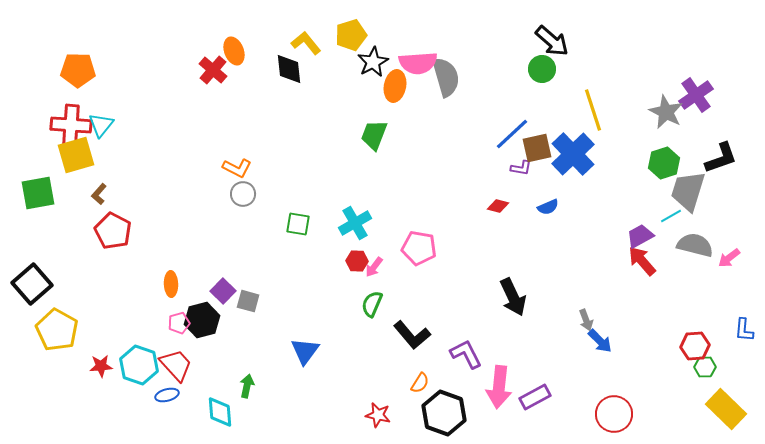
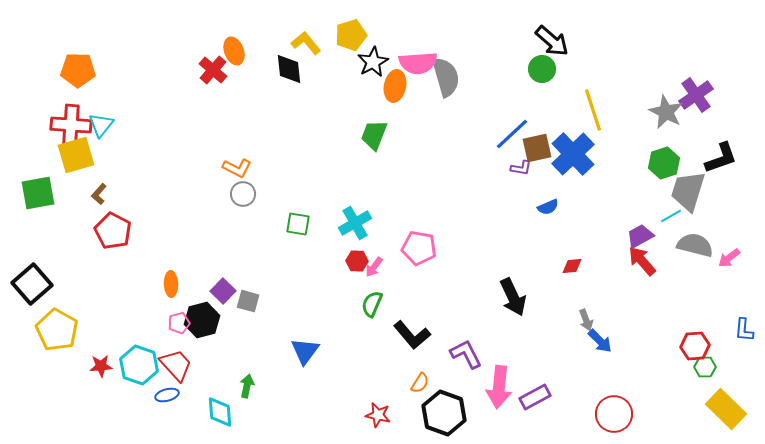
red diamond at (498, 206): moved 74 px right, 60 px down; rotated 20 degrees counterclockwise
